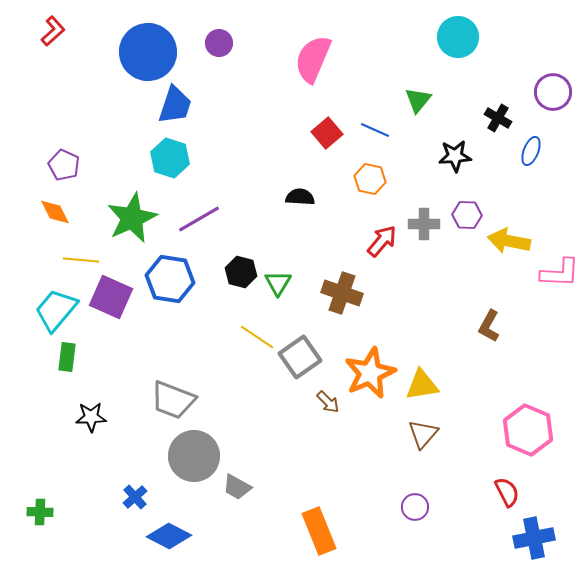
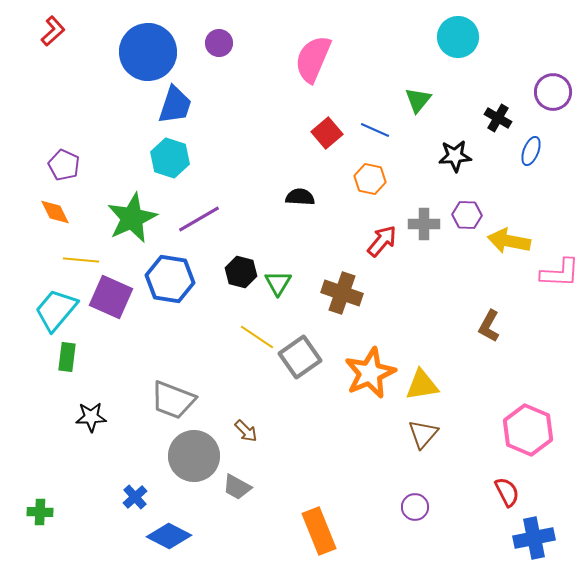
brown arrow at (328, 402): moved 82 px left, 29 px down
